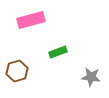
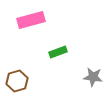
brown hexagon: moved 10 px down
gray star: moved 2 px right
